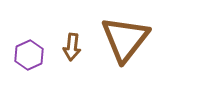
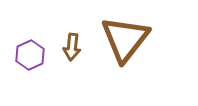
purple hexagon: moved 1 px right
